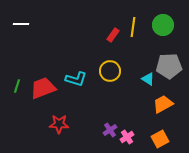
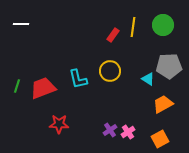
cyan L-shape: moved 2 px right; rotated 60 degrees clockwise
pink cross: moved 1 px right, 5 px up
